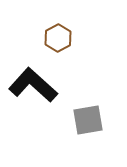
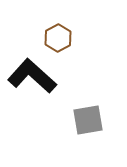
black L-shape: moved 1 px left, 9 px up
